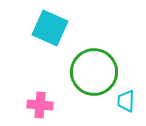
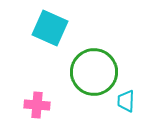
pink cross: moved 3 px left
